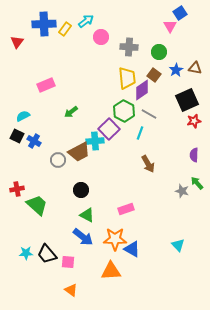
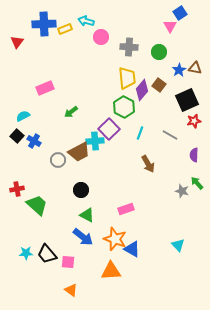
cyan arrow at (86, 21): rotated 126 degrees counterclockwise
yellow rectangle at (65, 29): rotated 32 degrees clockwise
blue star at (176, 70): moved 3 px right
brown square at (154, 75): moved 5 px right, 10 px down
pink rectangle at (46, 85): moved 1 px left, 3 px down
purple diamond at (142, 90): rotated 15 degrees counterclockwise
green hexagon at (124, 111): moved 4 px up
gray line at (149, 114): moved 21 px right, 21 px down
black square at (17, 136): rotated 16 degrees clockwise
orange star at (115, 239): rotated 20 degrees clockwise
